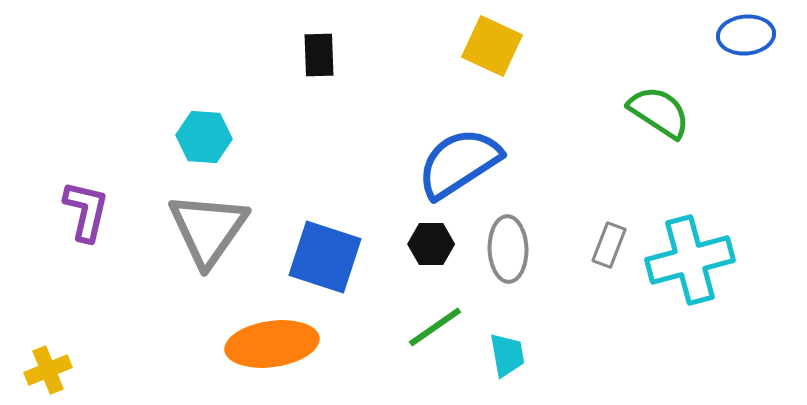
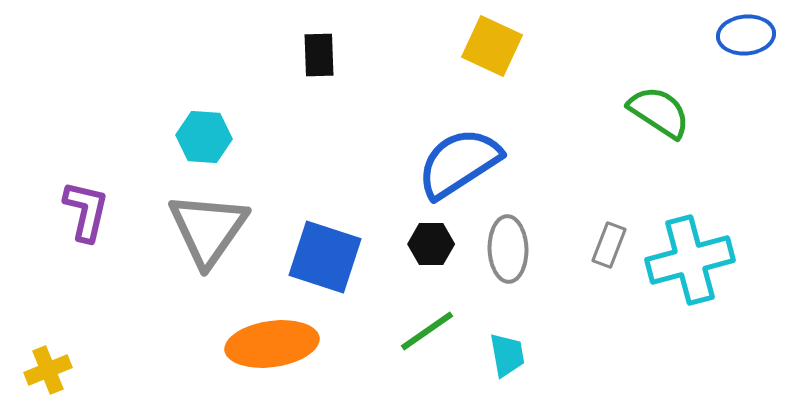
green line: moved 8 px left, 4 px down
